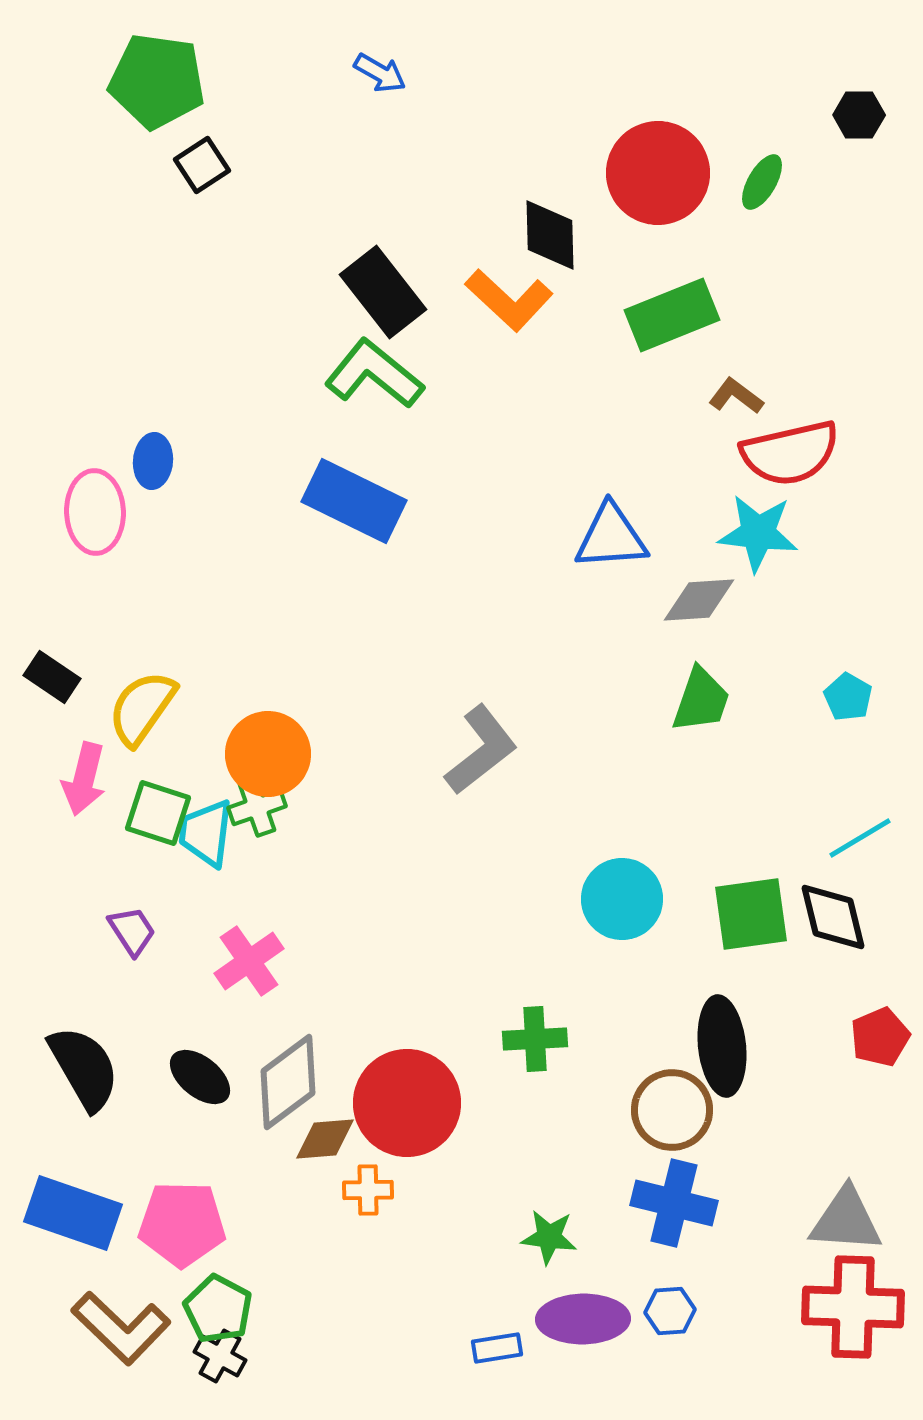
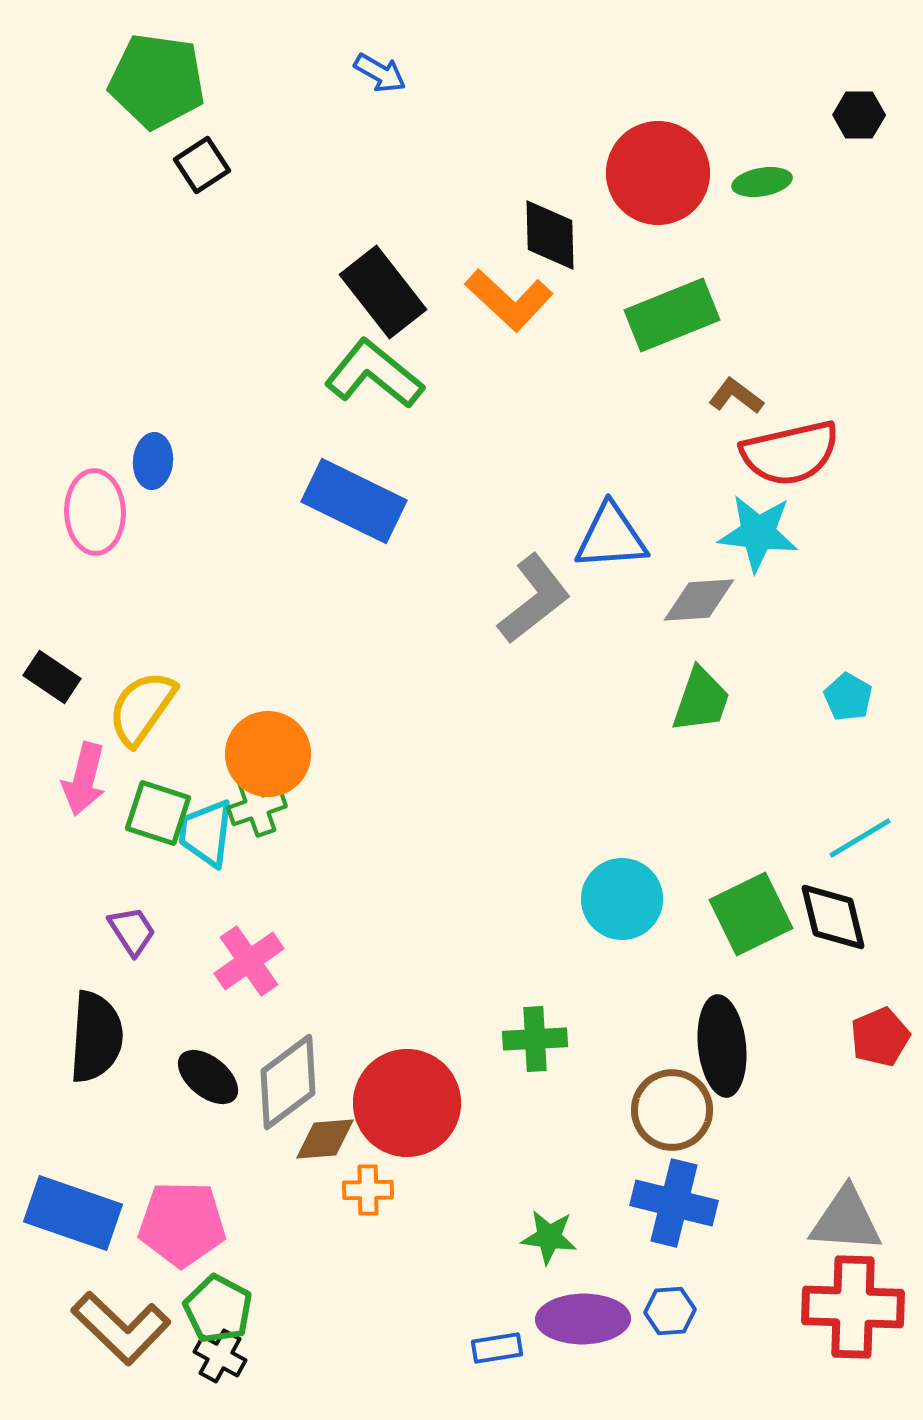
green ellipse at (762, 182): rotated 50 degrees clockwise
gray L-shape at (481, 750): moved 53 px right, 151 px up
green square at (751, 914): rotated 18 degrees counterclockwise
black semicircle at (84, 1068): moved 12 px right, 31 px up; rotated 34 degrees clockwise
black ellipse at (200, 1077): moved 8 px right
